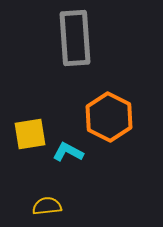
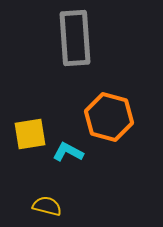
orange hexagon: rotated 12 degrees counterclockwise
yellow semicircle: rotated 20 degrees clockwise
